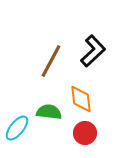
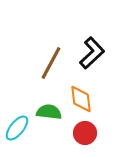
black L-shape: moved 1 px left, 2 px down
brown line: moved 2 px down
